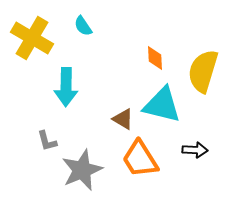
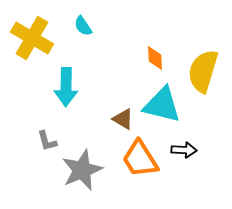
black arrow: moved 11 px left
